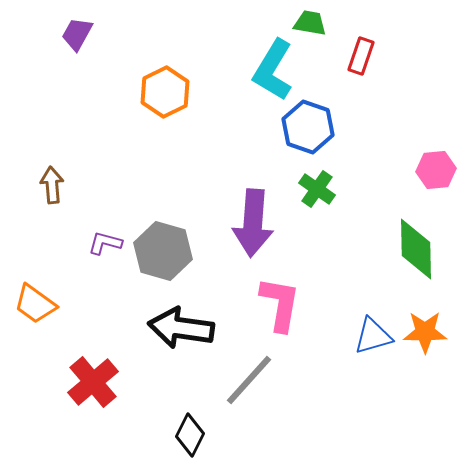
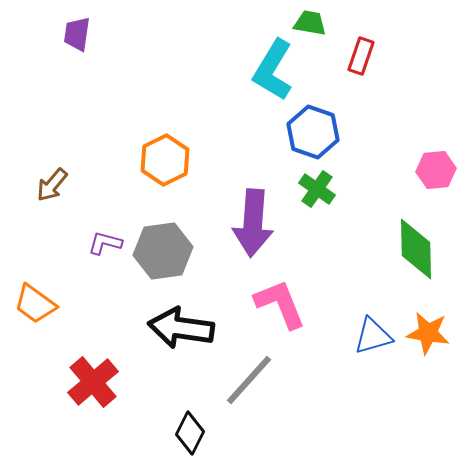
purple trapezoid: rotated 21 degrees counterclockwise
orange hexagon: moved 68 px down
blue hexagon: moved 5 px right, 5 px down
brown arrow: rotated 135 degrees counterclockwise
gray hexagon: rotated 24 degrees counterclockwise
pink L-shape: rotated 32 degrees counterclockwise
orange star: moved 3 px right, 1 px down; rotated 9 degrees clockwise
black diamond: moved 2 px up
